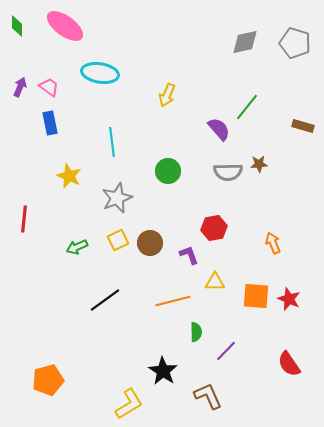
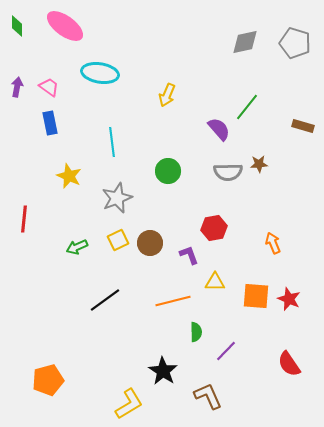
purple arrow: moved 3 px left; rotated 12 degrees counterclockwise
